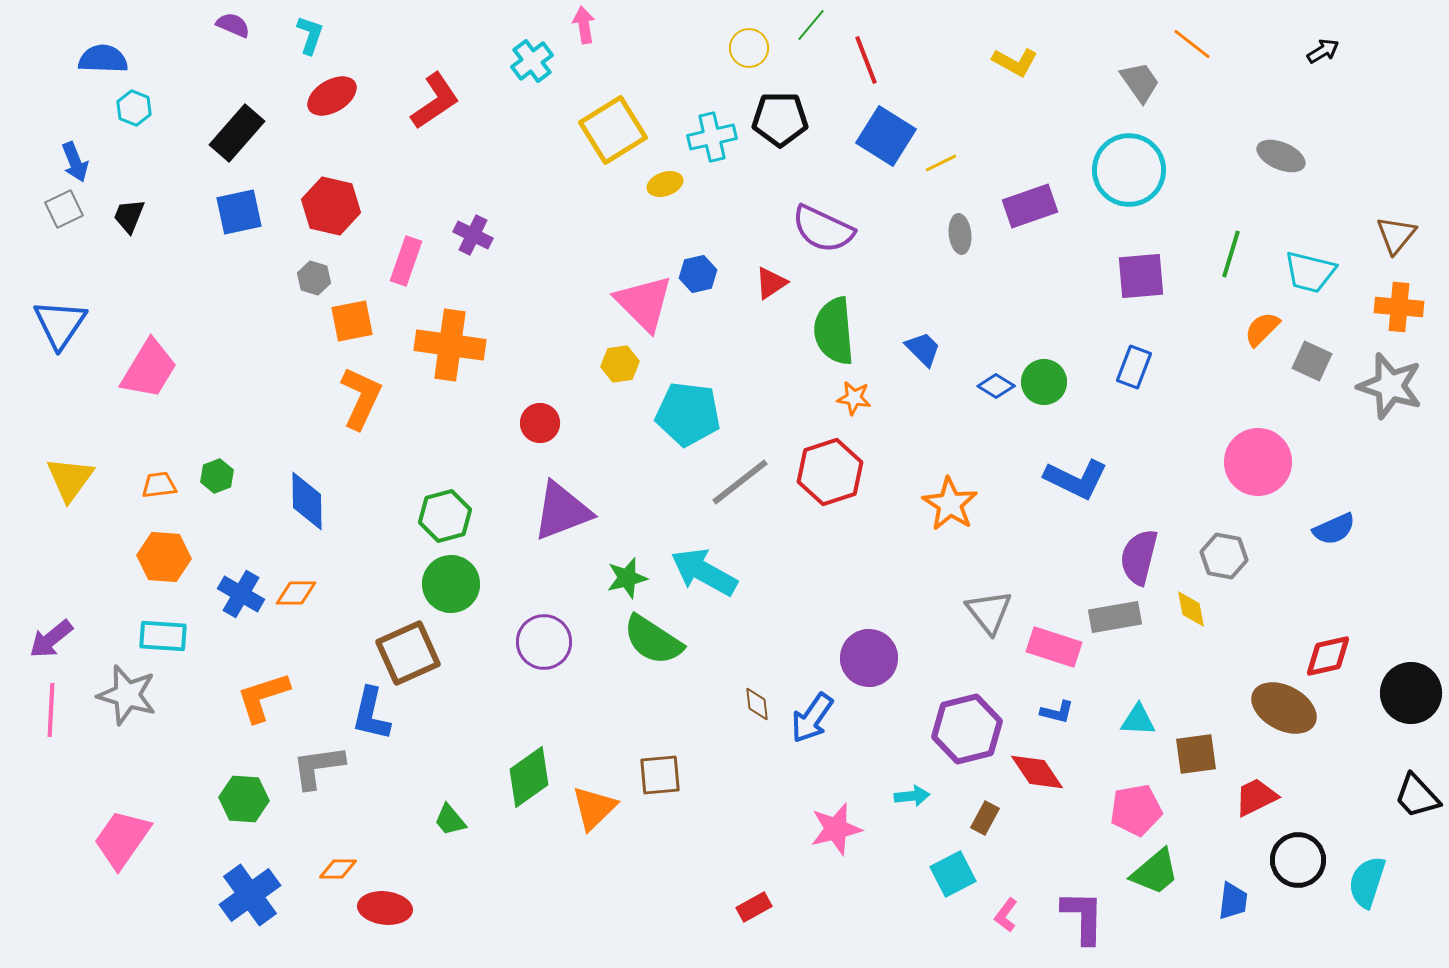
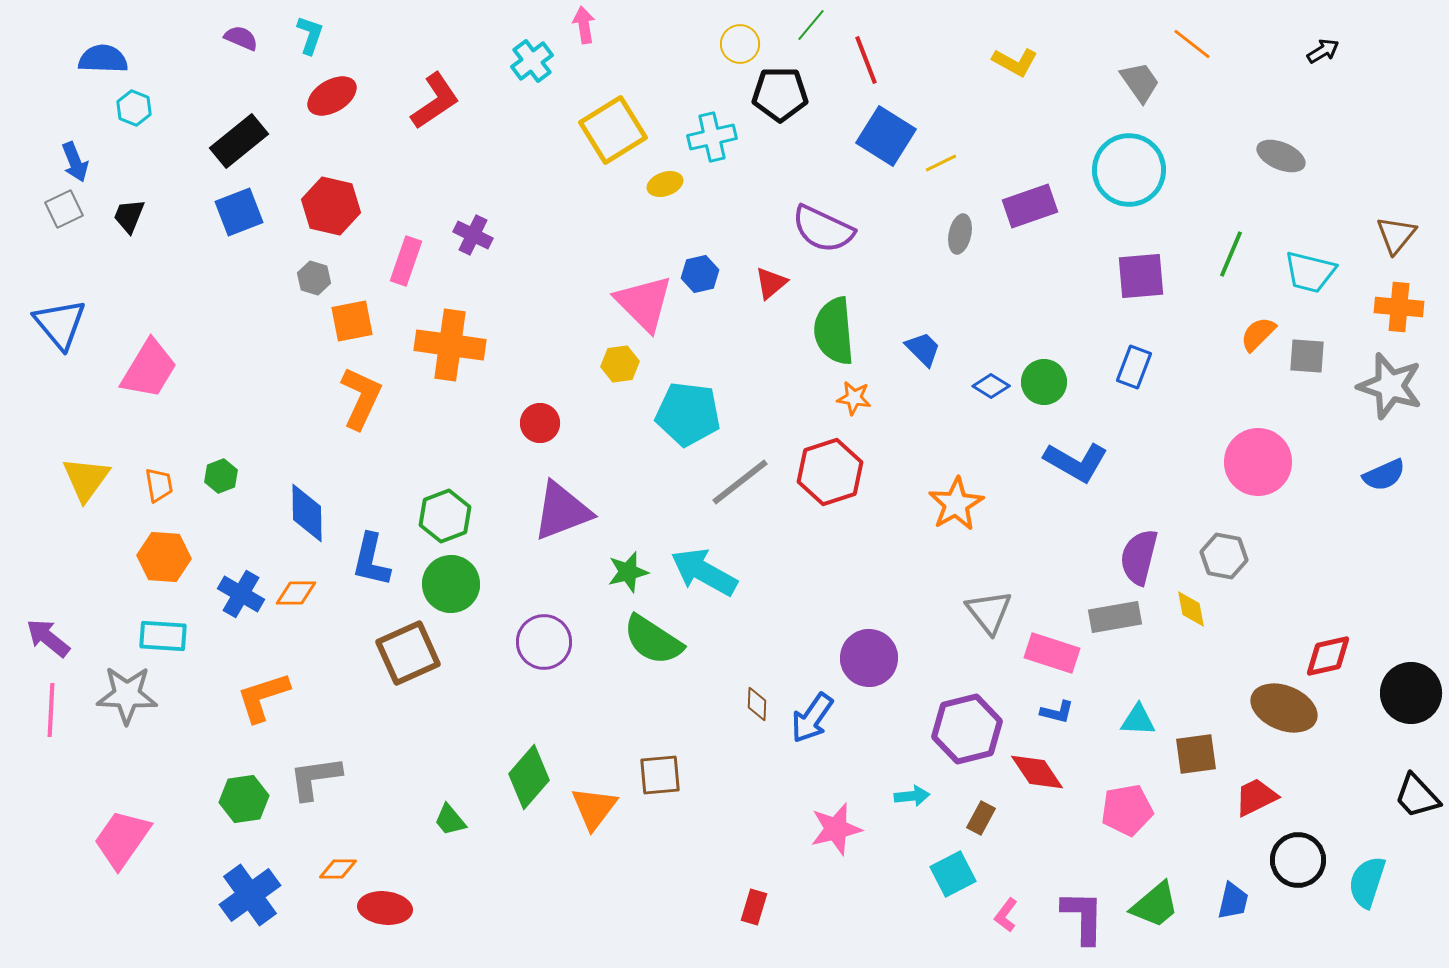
purple semicircle at (233, 25): moved 8 px right, 13 px down
yellow circle at (749, 48): moved 9 px left, 4 px up
black pentagon at (780, 119): moved 25 px up
black rectangle at (237, 133): moved 2 px right, 8 px down; rotated 10 degrees clockwise
blue square at (239, 212): rotated 9 degrees counterclockwise
gray ellipse at (960, 234): rotated 18 degrees clockwise
green line at (1231, 254): rotated 6 degrees clockwise
blue hexagon at (698, 274): moved 2 px right
red triangle at (771, 283): rotated 6 degrees counterclockwise
blue triangle at (60, 324): rotated 14 degrees counterclockwise
orange semicircle at (1262, 329): moved 4 px left, 5 px down
gray square at (1312, 361): moved 5 px left, 5 px up; rotated 21 degrees counterclockwise
blue diamond at (996, 386): moved 5 px left
green hexagon at (217, 476): moved 4 px right
yellow triangle at (70, 479): moved 16 px right
blue L-shape at (1076, 479): moved 17 px up; rotated 4 degrees clockwise
orange trapezoid at (159, 485): rotated 87 degrees clockwise
blue diamond at (307, 501): moved 12 px down
orange star at (950, 504): moved 6 px right; rotated 10 degrees clockwise
green hexagon at (445, 516): rotated 6 degrees counterclockwise
blue semicircle at (1334, 529): moved 50 px right, 54 px up
green star at (627, 578): moved 1 px right, 6 px up
purple arrow at (51, 639): moved 3 px left, 1 px up; rotated 78 degrees clockwise
pink rectangle at (1054, 647): moved 2 px left, 6 px down
gray star at (127, 695): rotated 14 degrees counterclockwise
brown diamond at (757, 704): rotated 8 degrees clockwise
brown ellipse at (1284, 708): rotated 6 degrees counterclockwise
blue L-shape at (371, 714): moved 154 px up
gray L-shape at (318, 767): moved 3 px left, 11 px down
green diamond at (529, 777): rotated 14 degrees counterclockwise
green hexagon at (244, 799): rotated 12 degrees counterclockwise
orange triangle at (594, 808): rotated 9 degrees counterclockwise
pink pentagon at (1136, 810): moved 9 px left
brown rectangle at (985, 818): moved 4 px left
green trapezoid at (1155, 872): moved 33 px down
blue trapezoid at (1233, 901): rotated 6 degrees clockwise
red rectangle at (754, 907): rotated 44 degrees counterclockwise
